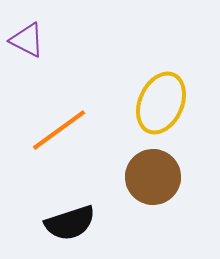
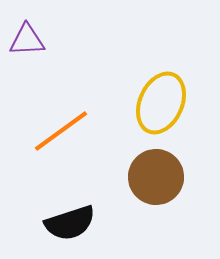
purple triangle: rotated 30 degrees counterclockwise
orange line: moved 2 px right, 1 px down
brown circle: moved 3 px right
